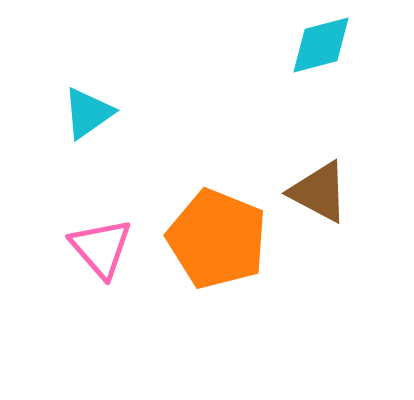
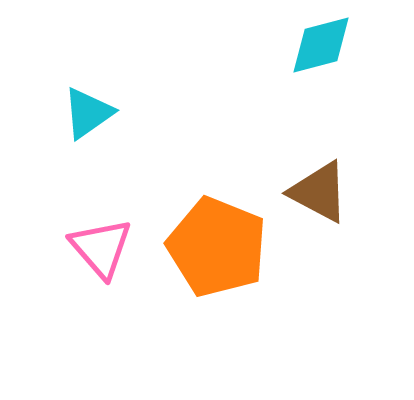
orange pentagon: moved 8 px down
